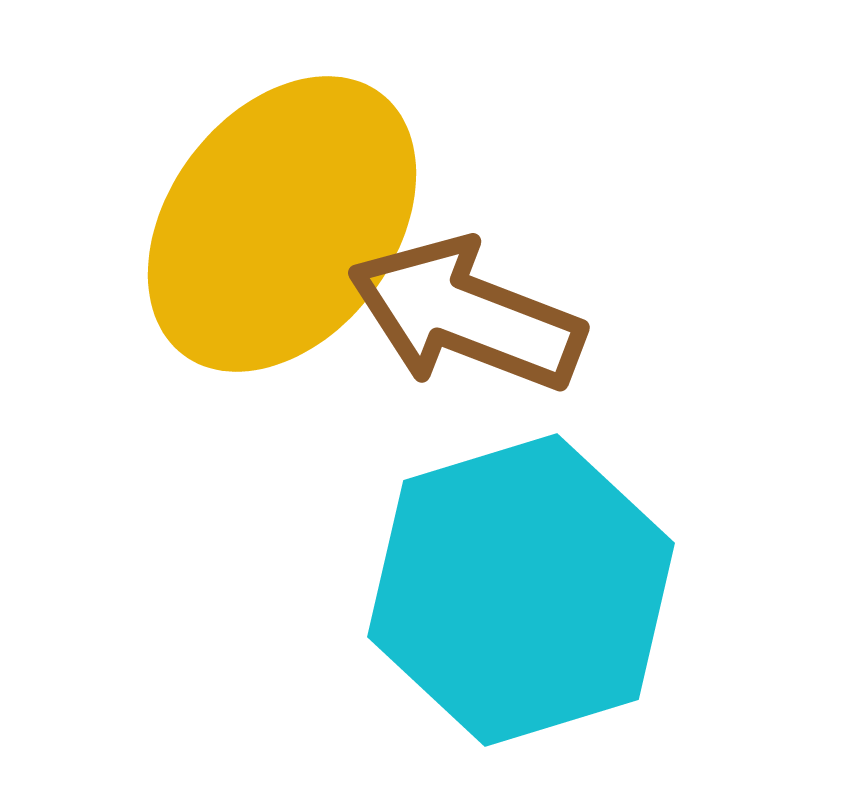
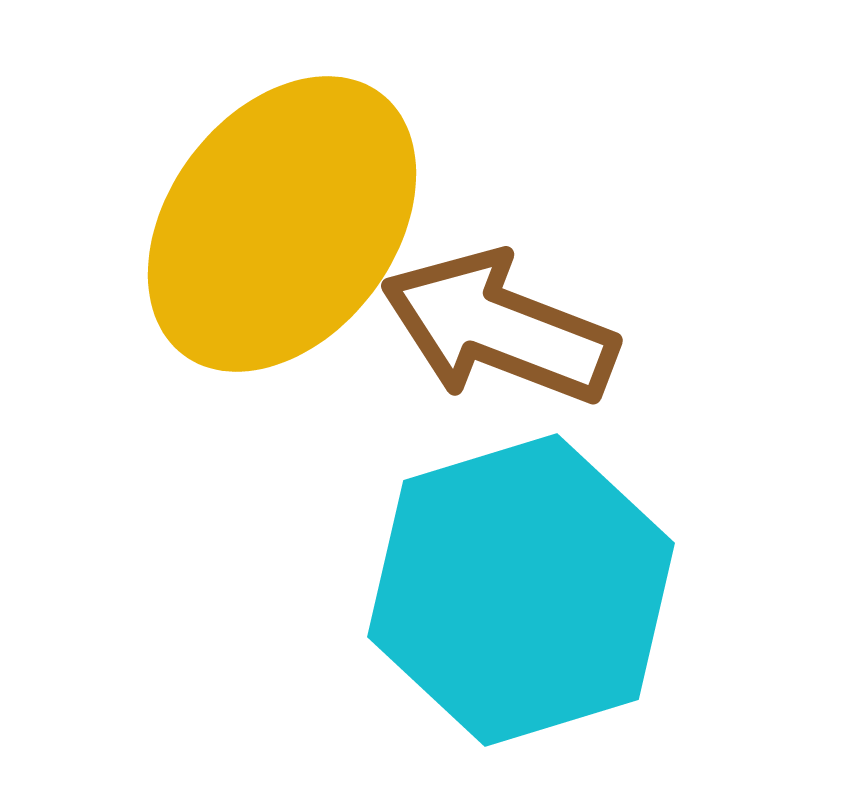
brown arrow: moved 33 px right, 13 px down
